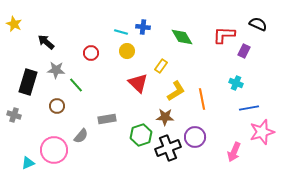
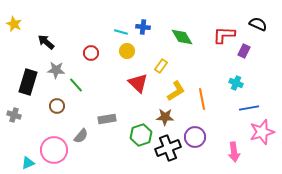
pink arrow: rotated 30 degrees counterclockwise
